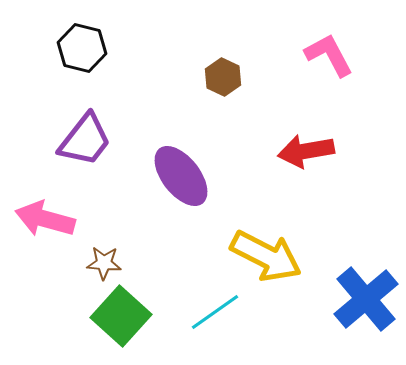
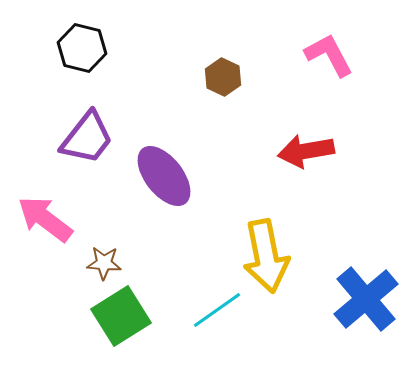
purple trapezoid: moved 2 px right, 2 px up
purple ellipse: moved 17 px left
pink arrow: rotated 22 degrees clockwise
yellow arrow: rotated 52 degrees clockwise
cyan line: moved 2 px right, 2 px up
green square: rotated 16 degrees clockwise
